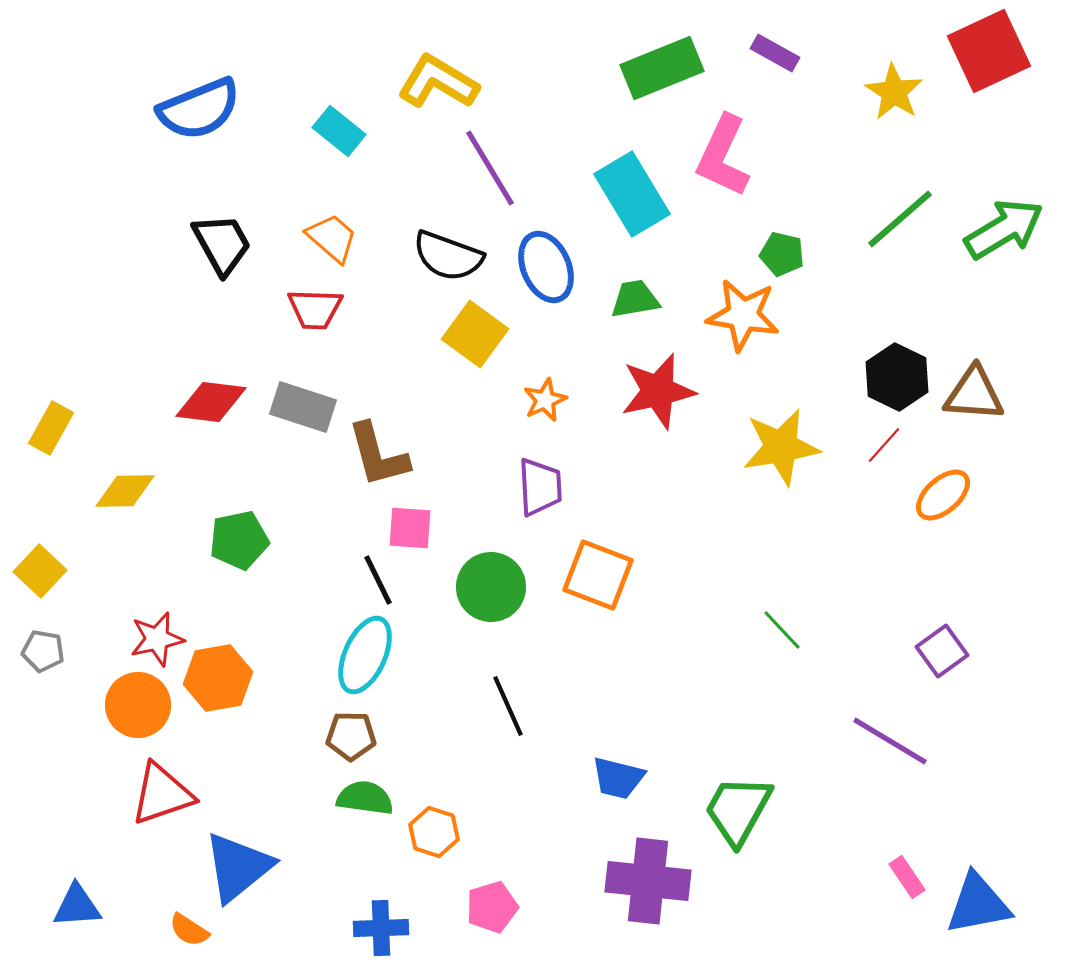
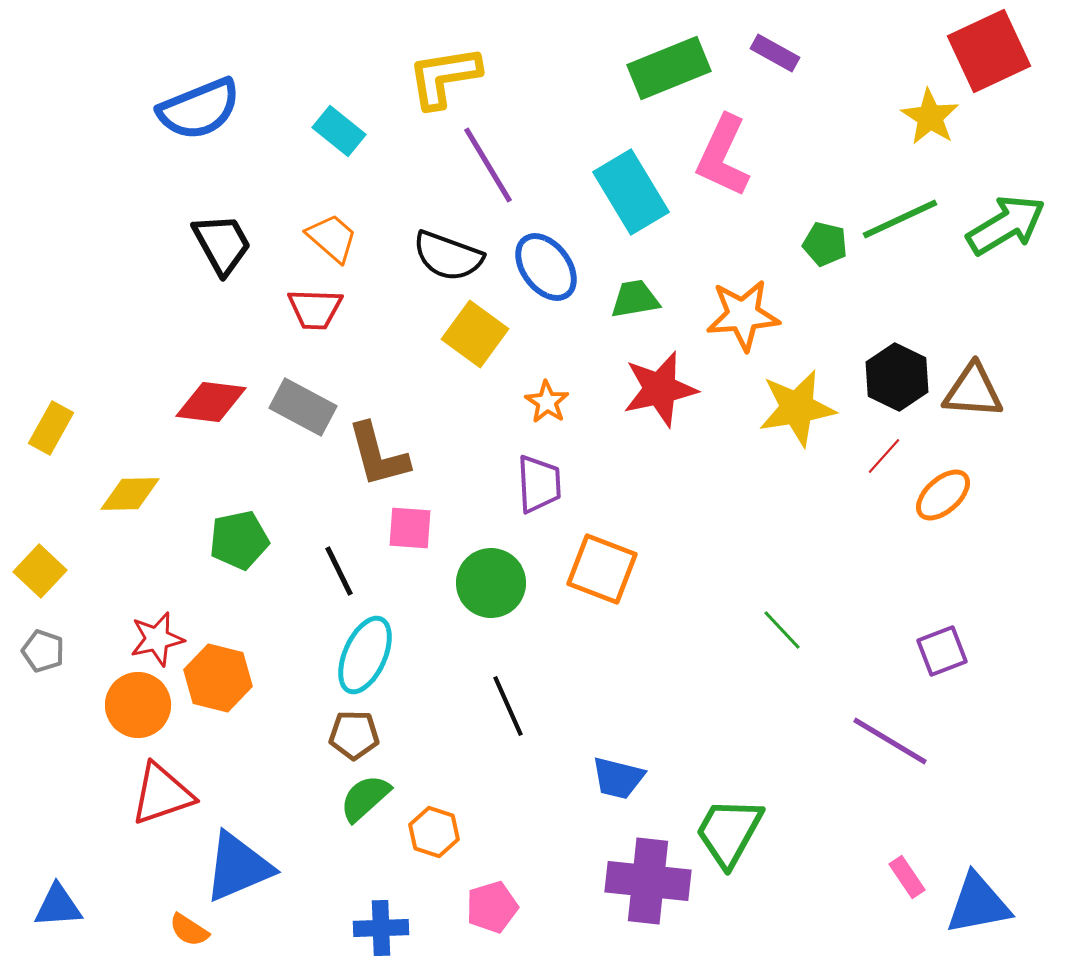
green rectangle at (662, 68): moved 7 px right
yellow L-shape at (438, 82): moved 6 px right, 5 px up; rotated 40 degrees counterclockwise
yellow star at (894, 92): moved 36 px right, 25 px down
purple line at (490, 168): moved 2 px left, 3 px up
cyan rectangle at (632, 194): moved 1 px left, 2 px up
green line at (900, 219): rotated 16 degrees clockwise
green arrow at (1004, 229): moved 2 px right, 4 px up
green pentagon at (782, 254): moved 43 px right, 10 px up
blue ellipse at (546, 267): rotated 14 degrees counterclockwise
orange star at (743, 315): rotated 14 degrees counterclockwise
red star at (658, 391): moved 2 px right, 2 px up
brown triangle at (974, 394): moved 1 px left, 3 px up
orange star at (545, 400): moved 2 px right, 2 px down; rotated 15 degrees counterclockwise
gray rectangle at (303, 407): rotated 10 degrees clockwise
red line at (884, 445): moved 11 px down
yellow star at (781, 447): moved 16 px right, 39 px up
purple trapezoid at (540, 487): moved 1 px left, 3 px up
yellow diamond at (125, 491): moved 5 px right, 3 px down
orange square at (598, 575): moved 4 px right, 6 px up
black line at (378, 580): moved 39 px left, 9 px up
green circle at (491, 587): moved 4 px up
gray pentagon at (43, 651): rotated 9 degrees clockwise
purple square at (942, 651): rotated 15 degrees clockwise
orange hexagon at (218, 678): rotated 24 degrees clockwise
brown pentagon at (351, 736): moved 3 px right, 1 px up
green semicircle at (365, 798): rotated 50 degrees counterclockwise
green trapezoid at (738, 810): moved 9 px left, 22 px down
blue triangle at (238, 867): rotated 16 degrees clockwise
blue triangle at (77, 906): moved 19 px left
